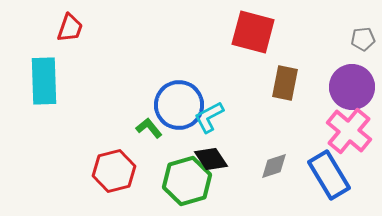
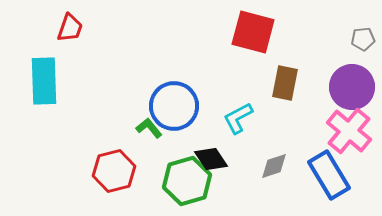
blue circle: moved 5 px left, 1 px down
cyan L-shape: moved 29 px right, 1 px down
